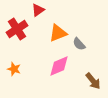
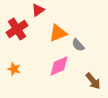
gray semicircle: moved 1 px left, 1 px down
